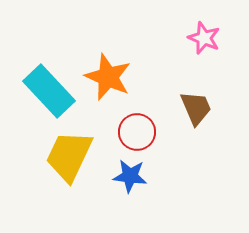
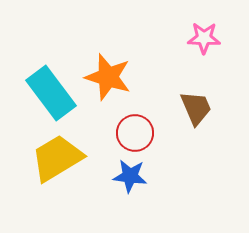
pink star: rotated 20 degrees counterclockwise
orange star: rotated 6 degrees counterclockwise
cyan rectangle: moved 2 px right, 2 px down; rotated 6 degrees clockwise
red circle: moved 2 px left, 1 px down
yellow trapezoid: moved 12 px left, 2 px down; rotated 34 degrees clockwise
